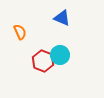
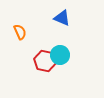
red hexagon: moved 2 px right; rotated 10 degrees counterclockwise
